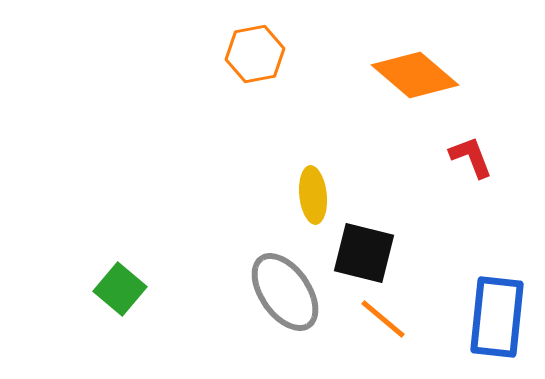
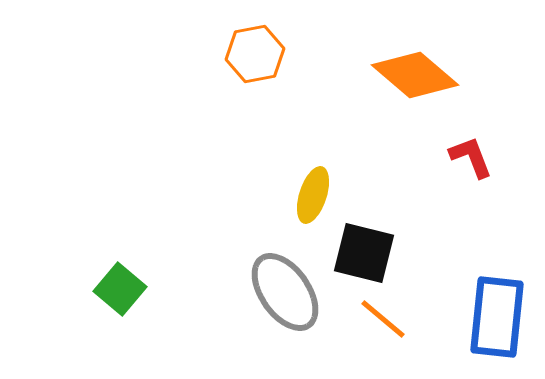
yellow ellipse: rotated 24 degrees clockwise
